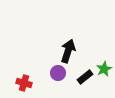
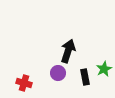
black rectangle: rotated 63 degrees counterclockwise
